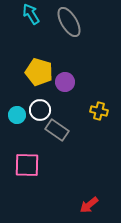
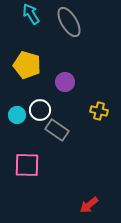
yellow pentagon: moved 12 px left, 7 px up
